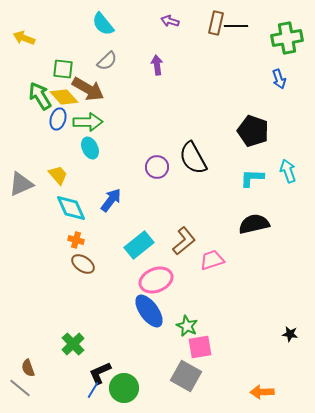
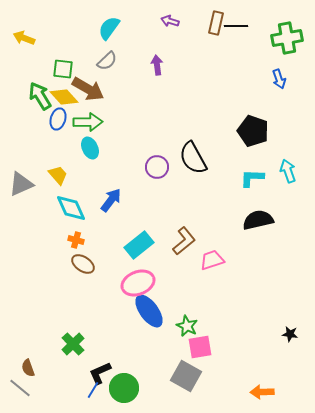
cyan semicircle at (103, 24): moved 6 px right, 4 px down; rotated 75 degrees clockwise
black semicircle at (254, 224): moved 4 px right, 4 px up
pink ellipse at (156, 280): moved 18 px left, 3 px down
